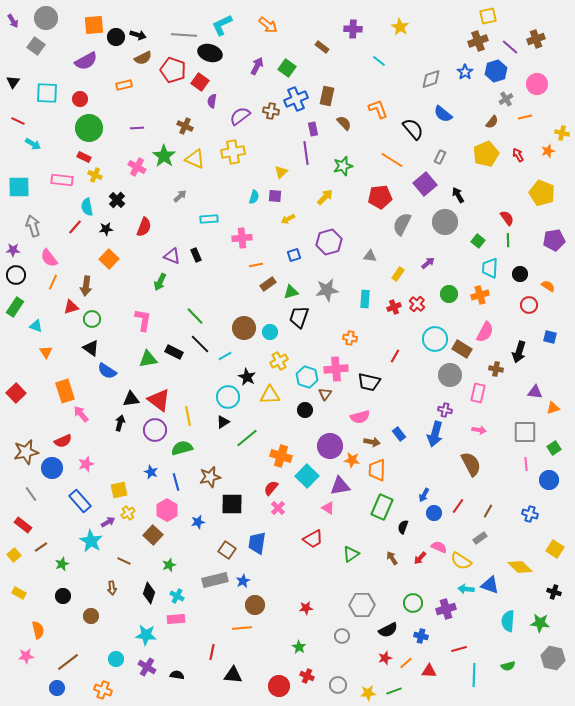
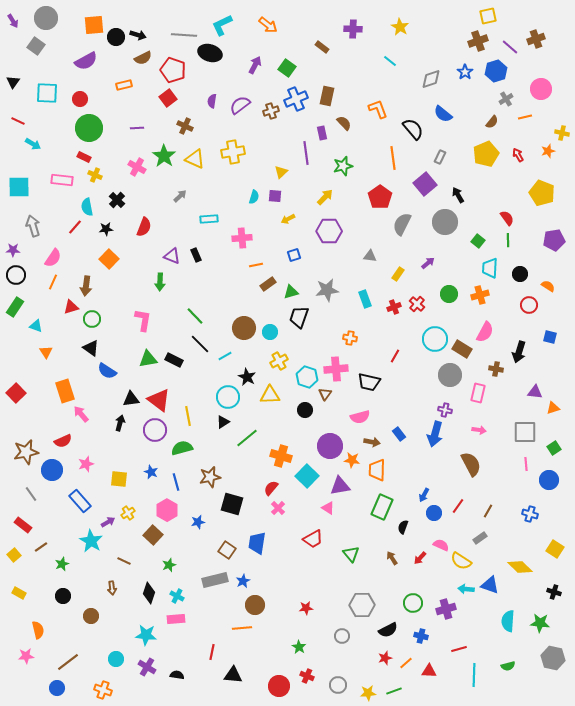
cyan line at (379, 61): moved 11 px right
purple arrow at (257, 66): moved 2 px left, 1 px up
red square at (200, 82): moved 32 px left, 16 px down; rotated 18 degrees clockwise
pink circle at (537, 84): moved 4 px right, 5 px down
brown cross at (271, 111): rotated 28 degrees counterclockwise
purple semicircle at (240, 116): moved 11 px up
purple rectangle at (313, 129): moved 9 px right, 4 px down
orange line at (392, 160): moved 1 px right, 2 px up; rotated 50 degrees clockwise
red pentagon at (380, 197): rotated 30 degrees counterclockwise
purple hexagon at (329, 242): moved 11 px up; rotated 15 degrees clockwise
pink semicircle at (49, 258): moved 4 px right; rotated 108 degrees counterclockwise
green arrow at (160, 282): rotated 24 degrees counterclockwise
cyan rectangle at (365, 299): rotated 24 degrees counterclockwise
black rectangle at (174, 352): moved 8 px down
blue circle at (52, 468): moved 2 px down
yellow square at (119, 490): moved 11 px up; rotated 18 degrees clockwise
black square at (232, 504): rotated 15 degrees clockwise
pink semicircle at (439, 547): moved 2 px right, 2 px up
green triangle at (351, 554): rotated 36 degrees counterclockwise
